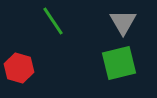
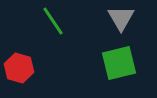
gray triangle: moved 2 px left, 4 px up
